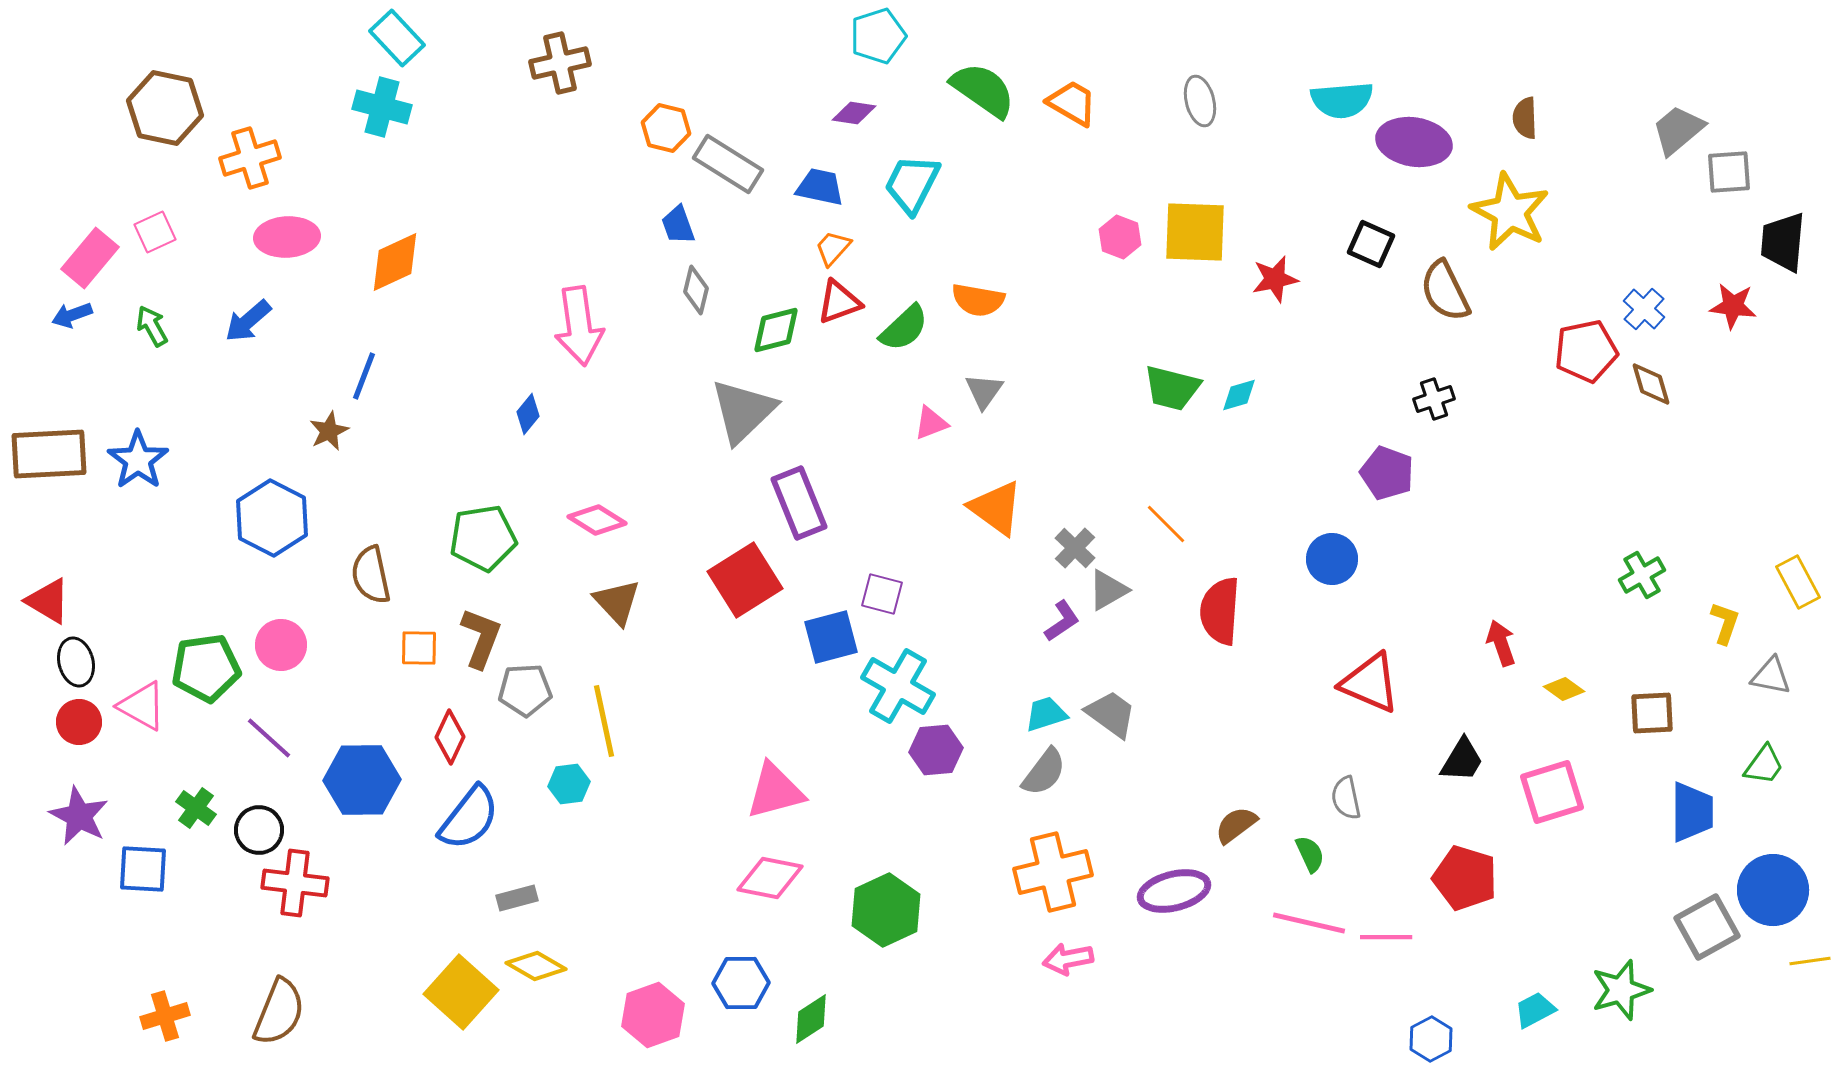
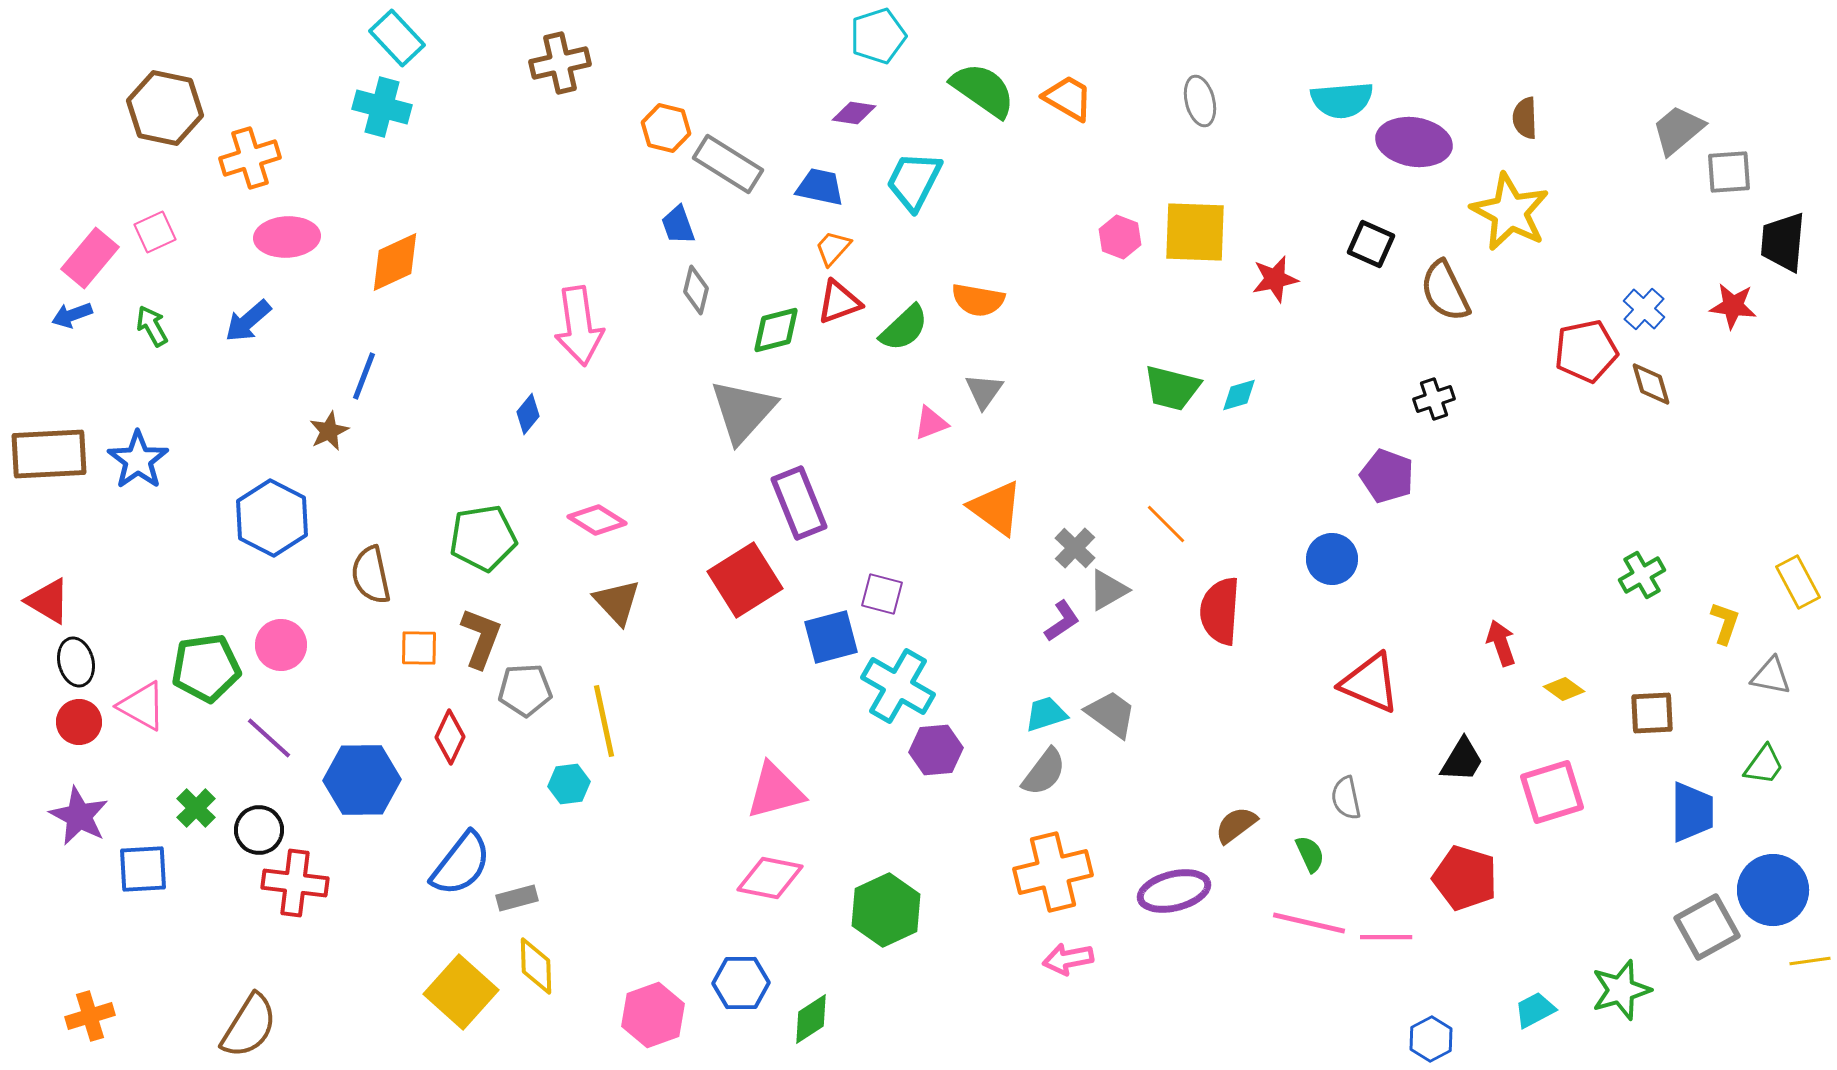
orange trapezoid at (1072, 103): moved 4 px left, 5 px up
cyan trapezoid at (912, 184): moved 2 px right, 3 px up
gray triangle at (743, 411): rotated 4 degrees counterclockwise
purple pentagon at (1387, 473): moved 3 px down
green cross at (196, 808): rotated 9 degrees clockwise
blue semicircle at (469, 818): moved 8 px left, 46 px down
blue square at (143, 869): rotated 6 degrees counterclockwise
yellow diamond at (536, 966): rotated 58 degrees clockwise
brown semicircle at (279, 1012): moved 30 px left, 14 px down; rotated 10 degrees clockwise
orange cross at (165, 1016): moved 75 px left
